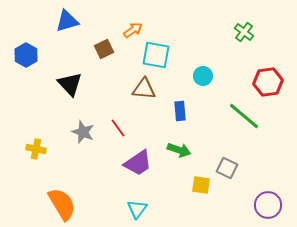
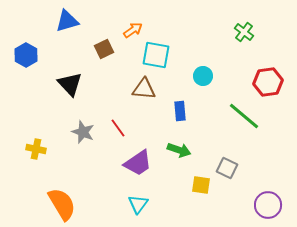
cyan triangle: moved 1 px right, 5 px up
